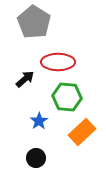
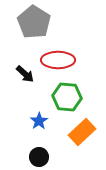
red ellipse: moved 2 px up
black arrow: moved 5 px up; rotated 84 degrees clockwise
black circle: moved 3 px right, 1 px up
